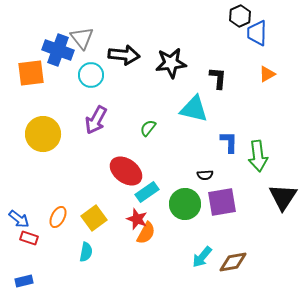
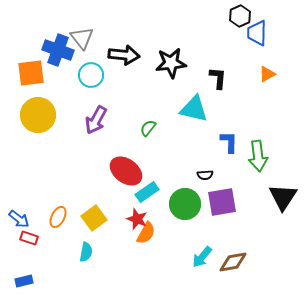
yellow circle: moved 5 px left, 19 px up
